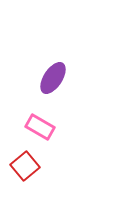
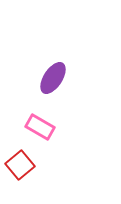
red square: moved 5 px left, 1 px up
